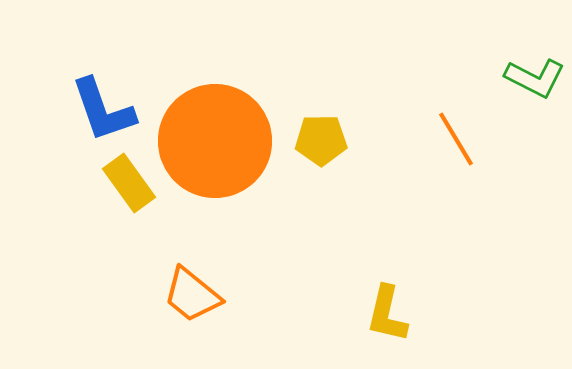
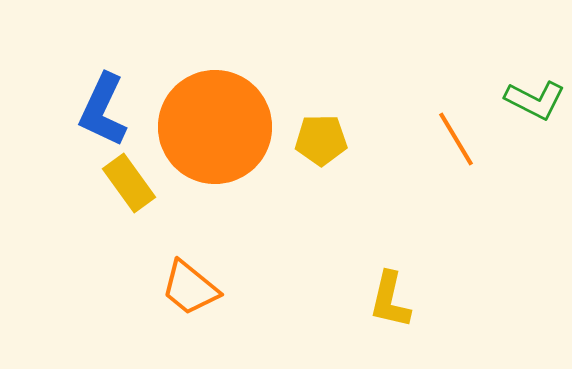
green L-shape: moved 22 px down
blue L-shape: rotated 44 degrees clockwise
orange circle: moved 14 px up
orange trapezoid: moved 2 px left, 7 px up
yellow L-shape: moved 3 px right, 14 px up
